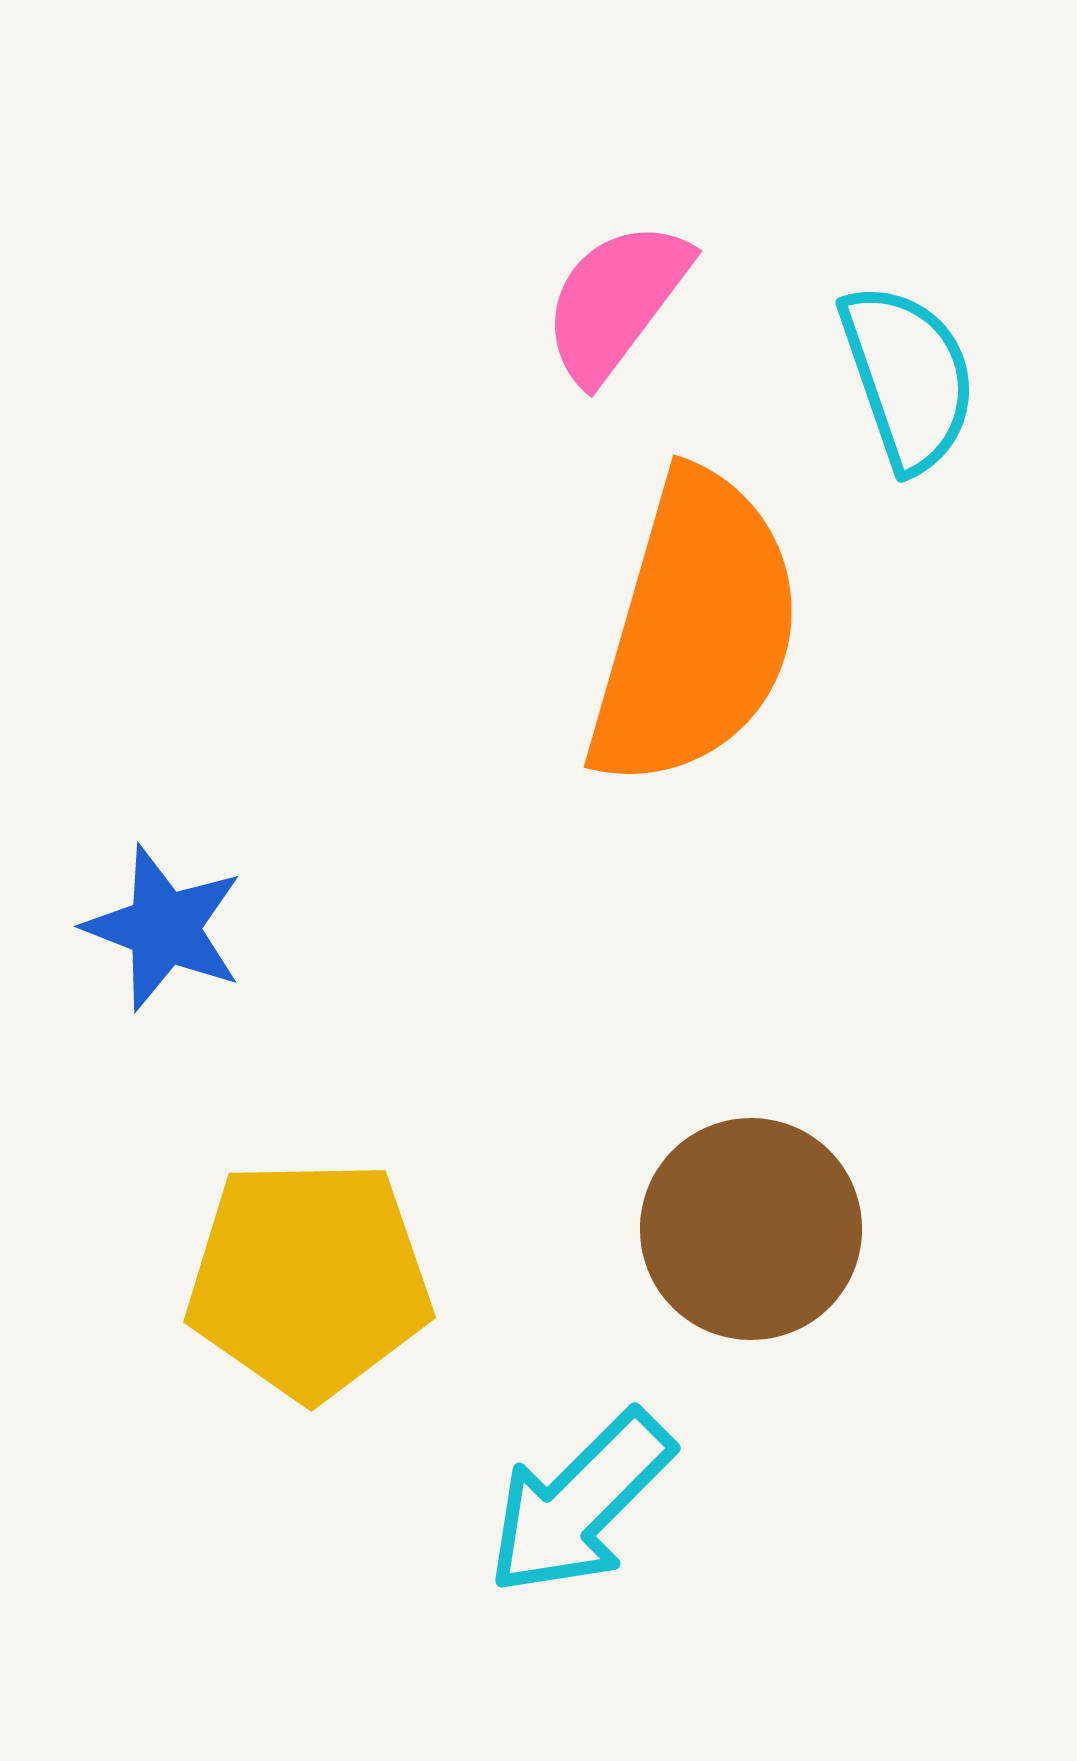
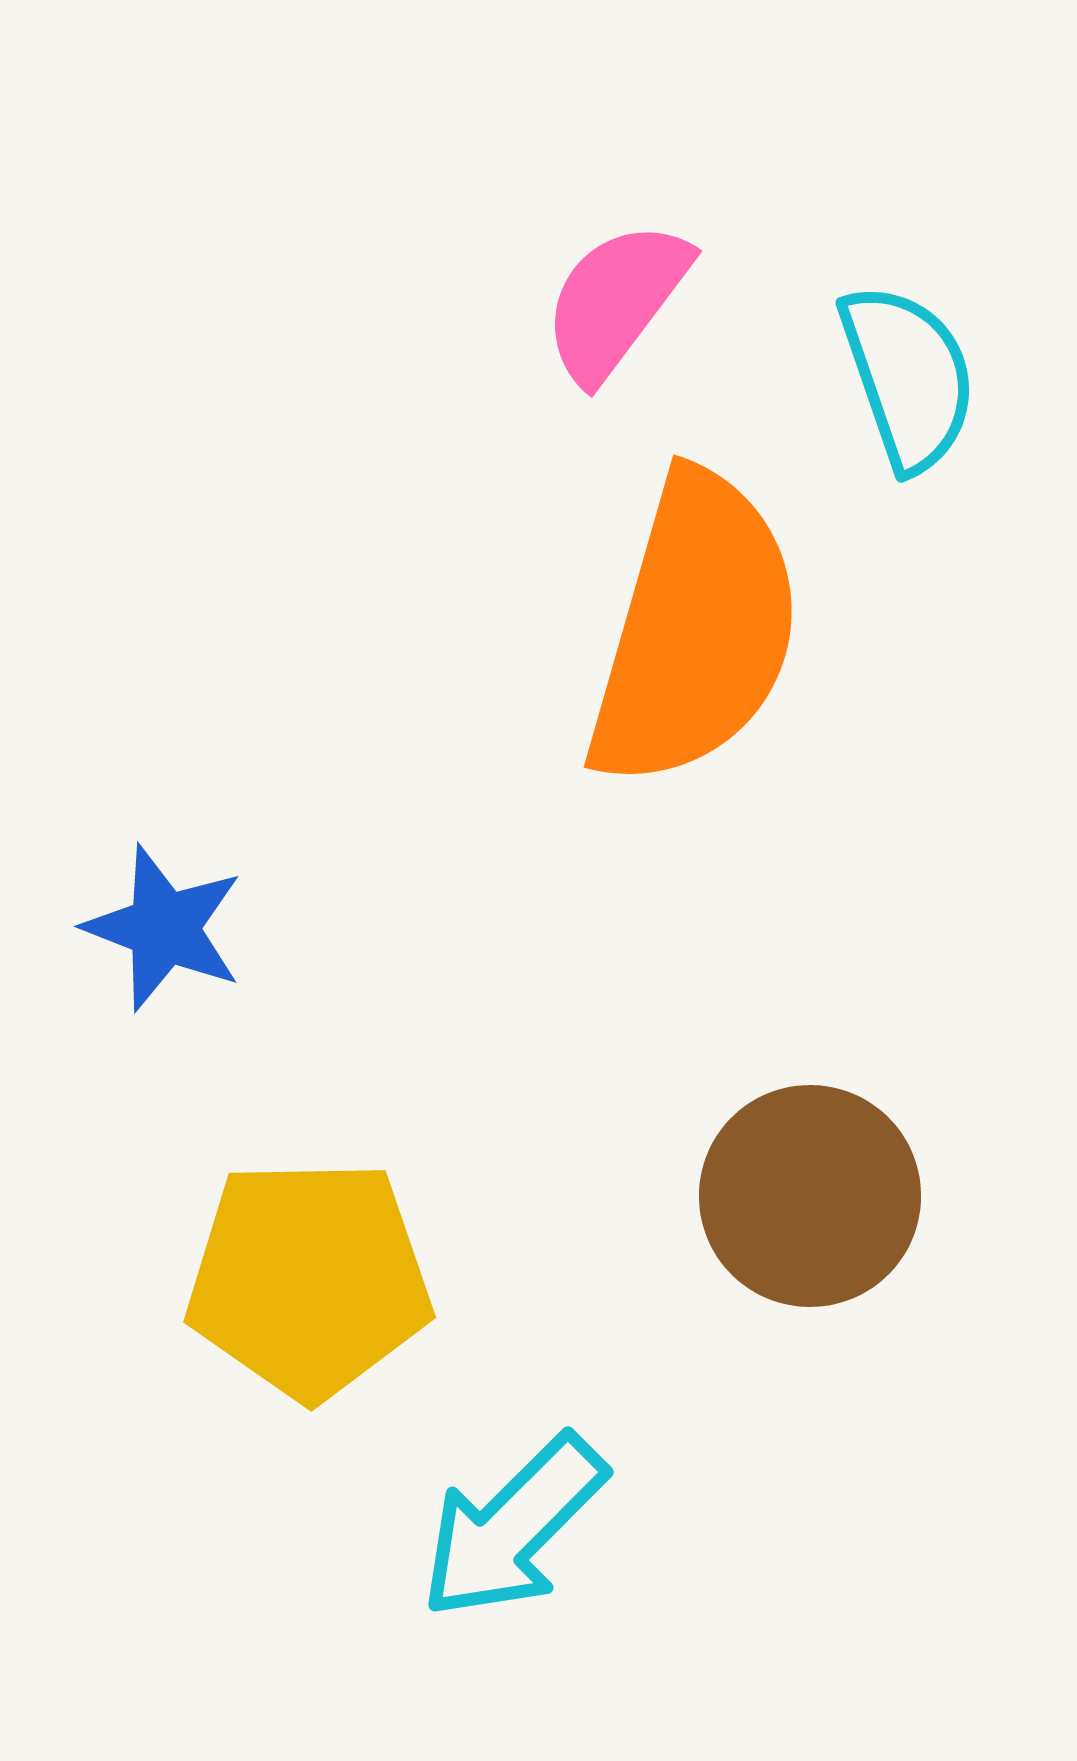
brown circle: moved 59 px right, 33 px up
cyan arrow: moved 67 px left, 24 px down
